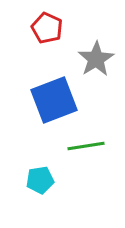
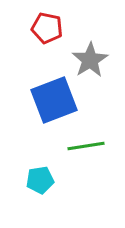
red pentagon: rotated 12 degrees counterclockwise
gray star: moved 6 px left, 1 px down
